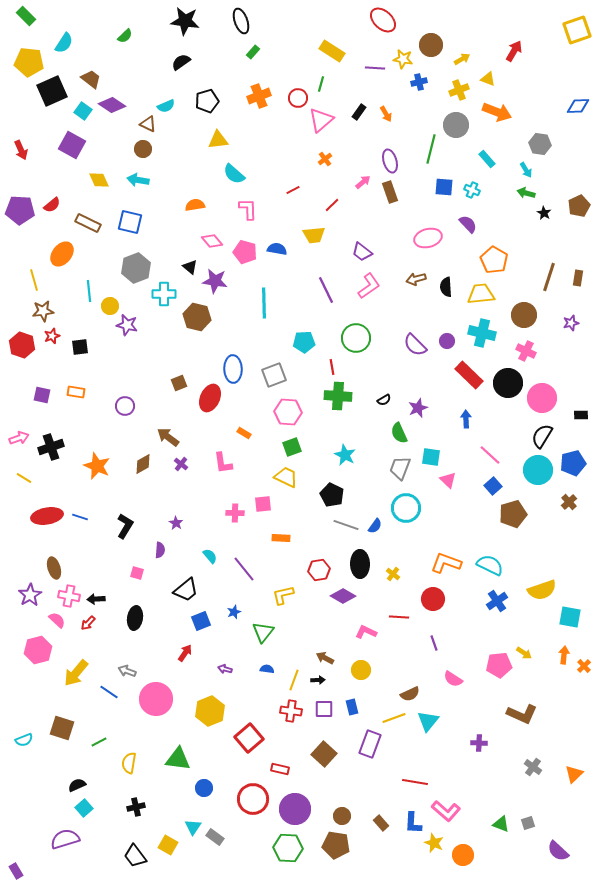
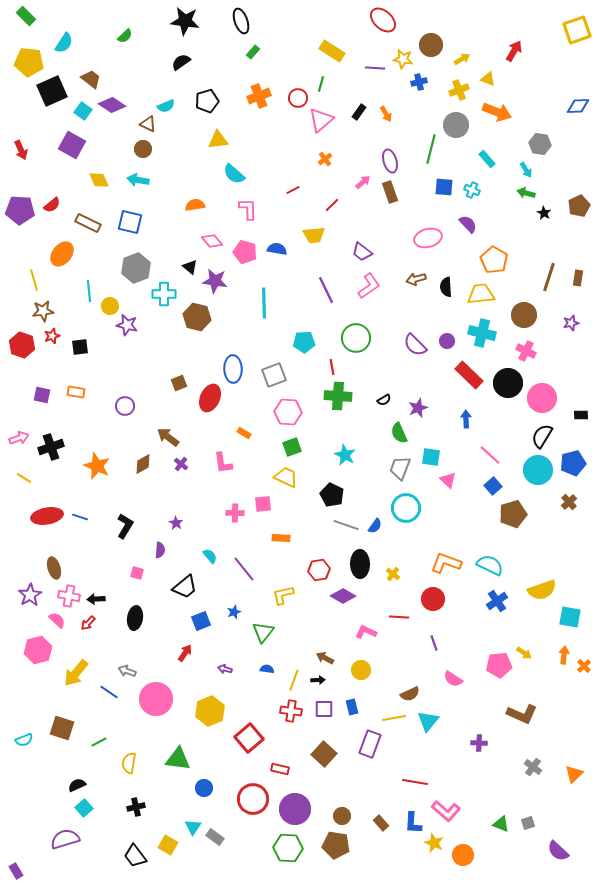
black trapezoid at (186, 590): moved 1 px left, 3 px up
yellow line at (394, 718): rotated 10 degrees clockwise
